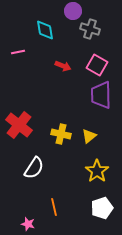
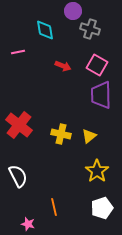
white semicircle: moved 16 px left, 8 px down; rotated 60 degrees counterclockwise
